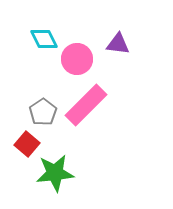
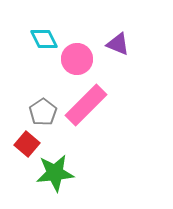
purple triangle: rotated 15 degrees clockwise
